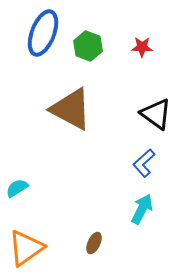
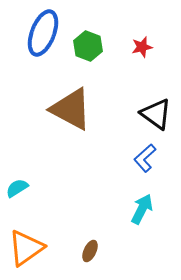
red star: rotated 15 degrees counterclockwise
blue L-shape: moved 1 px right, 5 px up
brown ellipse: moved 4 px left, 8 px down
